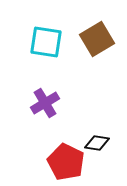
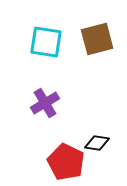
brown square: rotated 16 degrees clockwise
